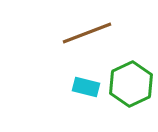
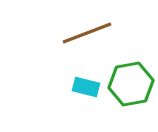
green hexagon: rotated 15 degrees clockwise
